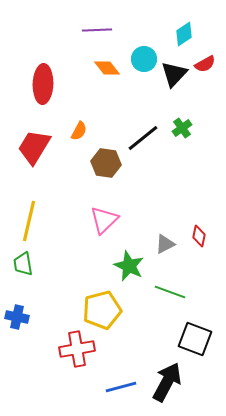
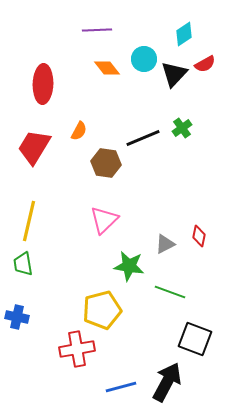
black line: rotated 16 degrees clockwise
green star: rotated 16 degrees counterclockwise
